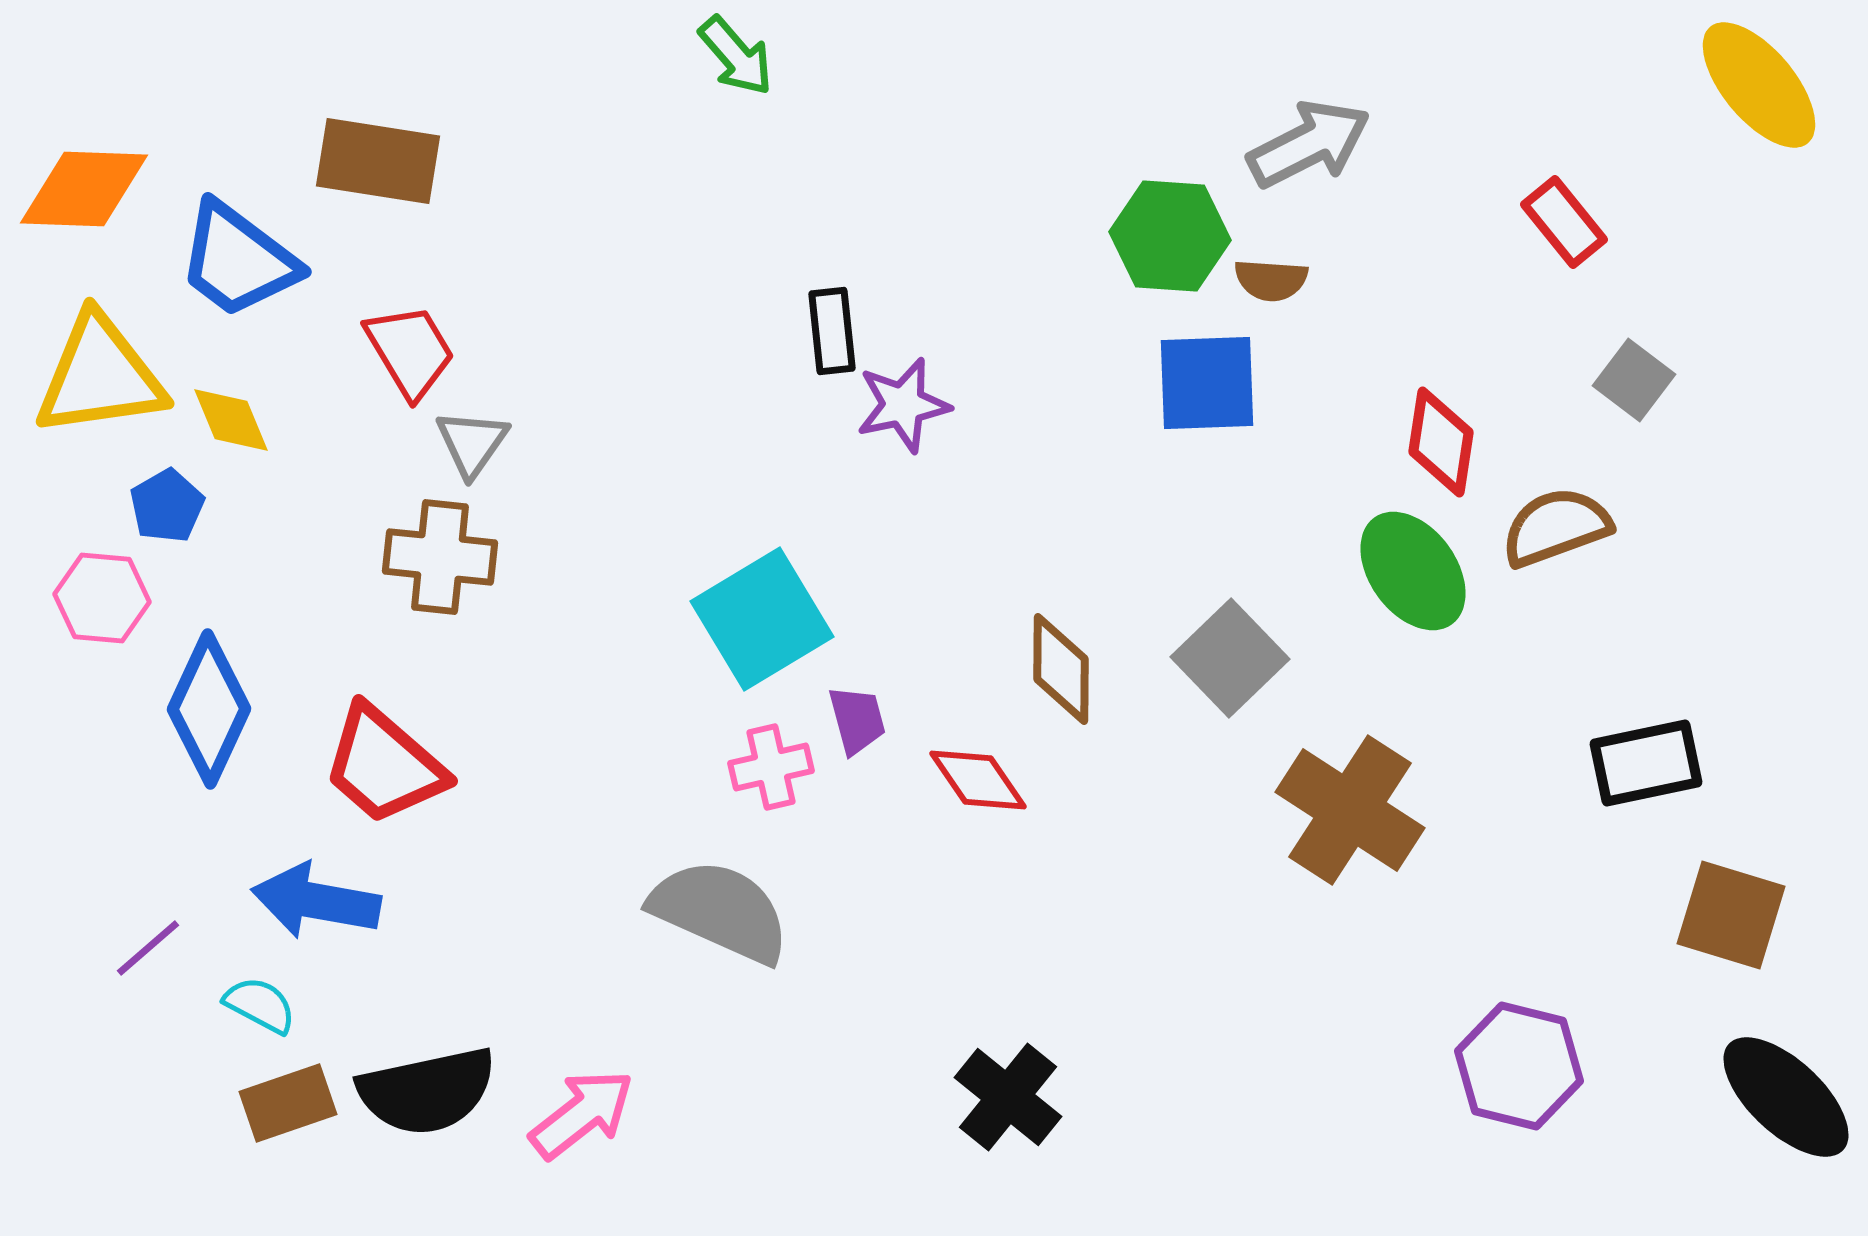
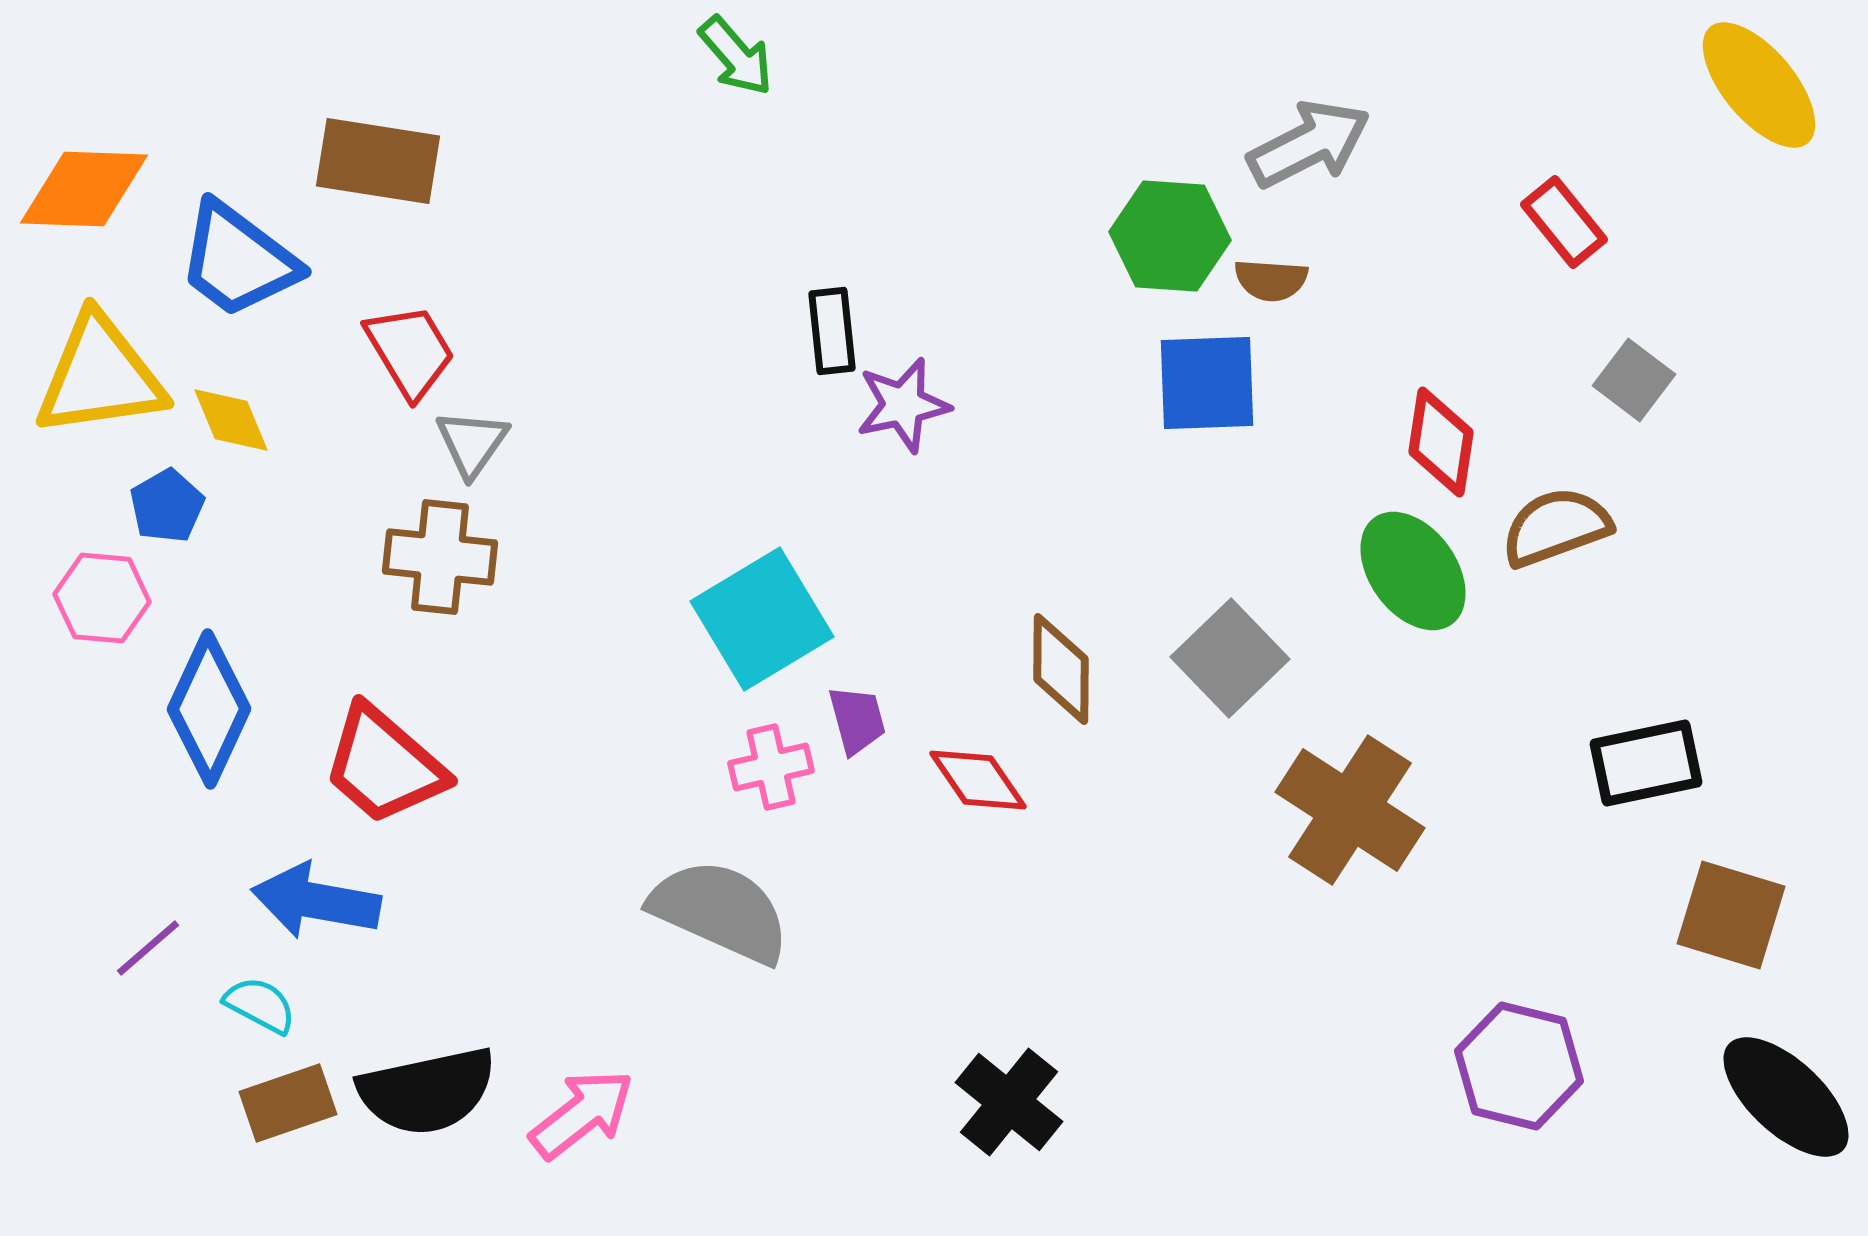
black cross at (1008, 1097): moved 1 px right, 5 px down
